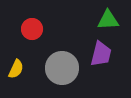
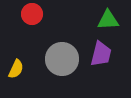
red circle: moved 15 px up
gray circle: moved 9 px up
